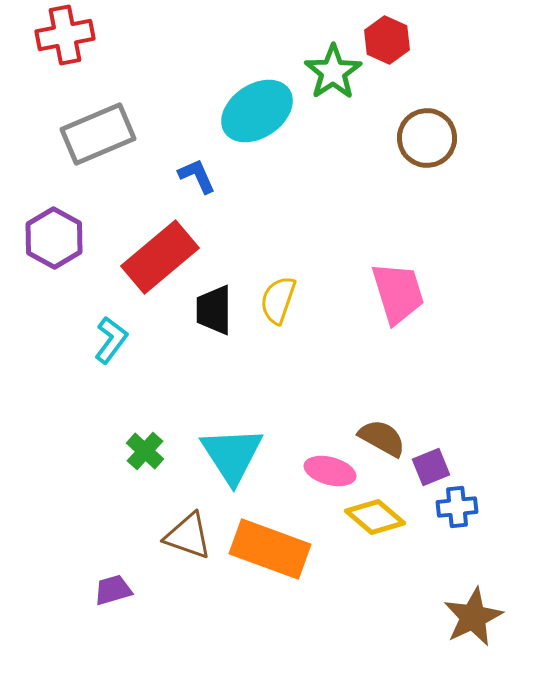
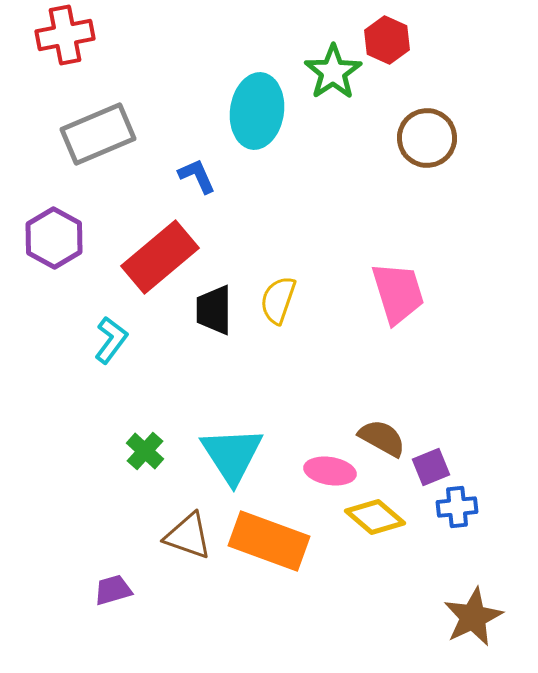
cyan ellipse: rotated 48 degrees counterclockwise
pink ellipse: rotated 6 degrees counterclockwise
orange rectangle: moved 1 px left, 8 px up
